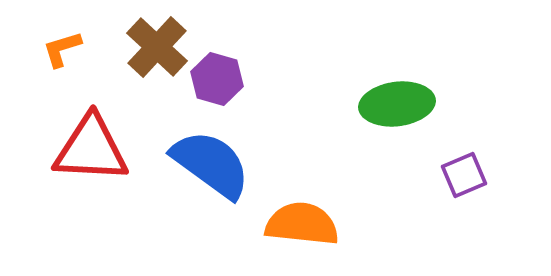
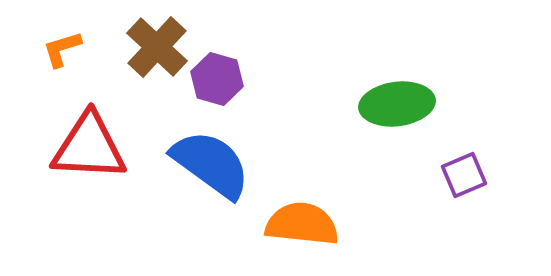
red triangle: moved 2 px left, 2 px up
